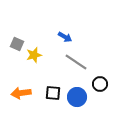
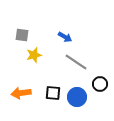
gray square: moved 5 px right, 9 px up; rotated 16 degrees counterclockwise
